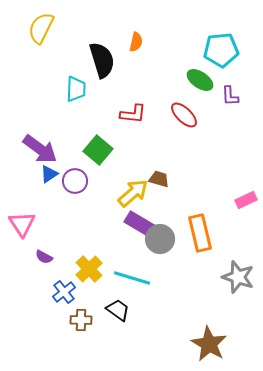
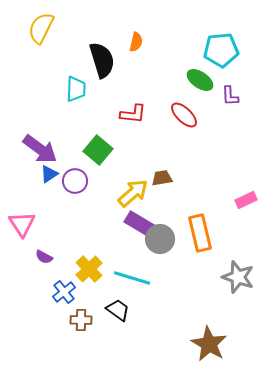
brown trapezoid: moved 3 px right, 1 px up; rotated 25 degrees counterclockwise
